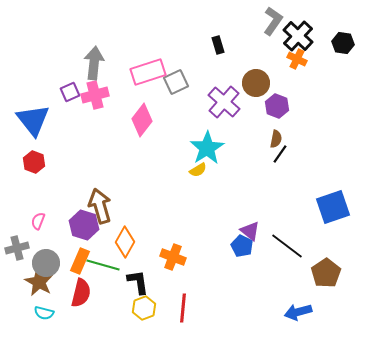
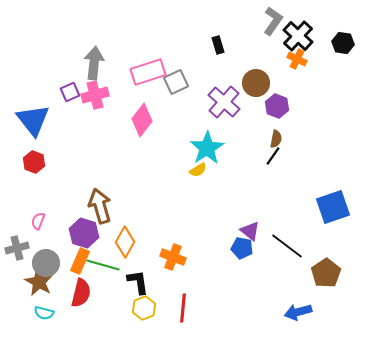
black line at (280, 154): moved 7 px left, 2 px down
purple hexagon at (84, 225): moved 8 px down
blue pentagon at (242, 246): moved 2 px down; rotated 15 degrees counterclockwise
